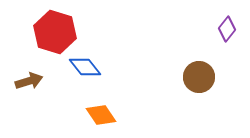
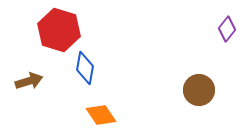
red hexagon: moved 4 px right, 2 px up
blue diamond: moved 1 px down; rotated 48 degrees clockwise
brown circle: moved 13 px down
